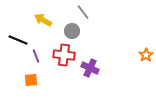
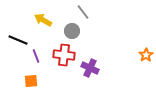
orange square: moved 1 px down
